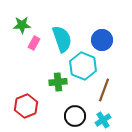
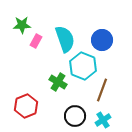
cyan semicircle: moved 3 px right
pink rectangle: moved 2 px right, 2 px up
green cross: rotated 36 degrees clockwise
brown line: moved 2 px left
